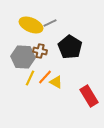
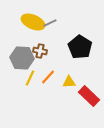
yellow ellipse: moved 2 px right, 3 px up
black pentagon: moved 10 px right
gray hexagon: moved 1 px left, 1 px down
orange line: moved 3 px right
yellow triangle: moved 13 px right; rotated 32 degrees counterclockwise
red rectangle: rotated 15 degrees counterclockwise
